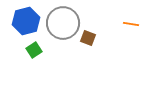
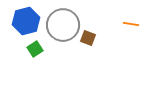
gray circle: moved 2 px down
green square: moved 1 px right, 1 px up
